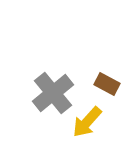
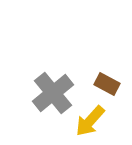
yellow arrow: moved 3 px right, 1 px up
